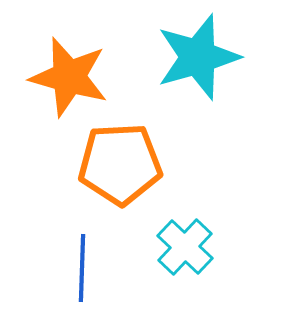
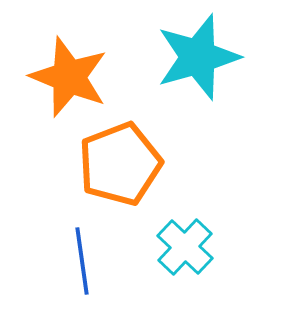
orange star: rotated 6 degrees clockwise
orange pentagon: rotated 18 degrees counterclockwise
blue line: moved 7 px up; rotated 10 degrees counterclockwise
